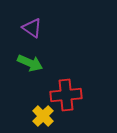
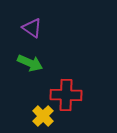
red cross: rotated 8 degrees clockwise
